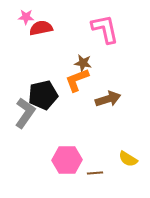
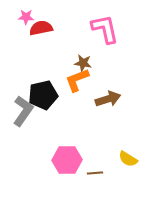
gray L-shape: moved 2 px left, 2 px up
